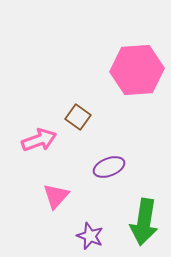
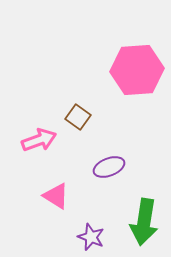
pink triangle: rotated 40 degrees counterclockwise
purple star: moved 1 px right, 1 px down
